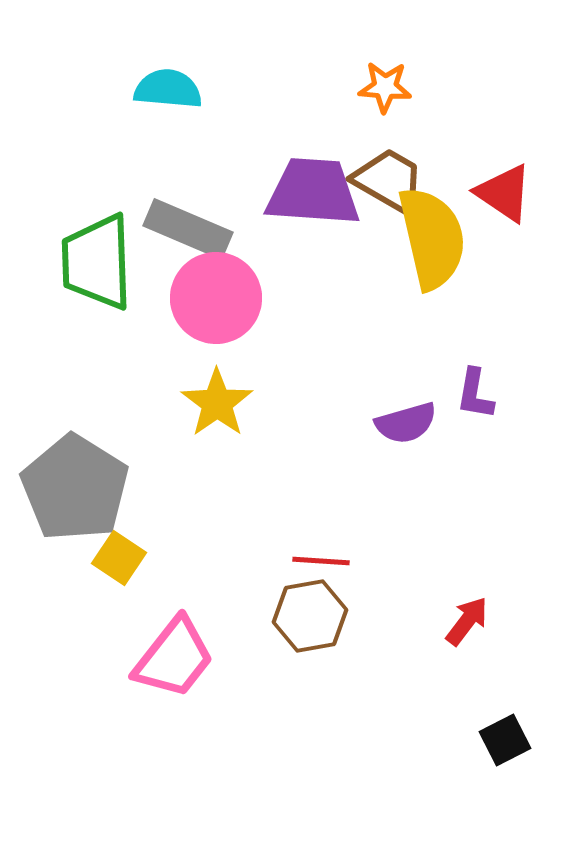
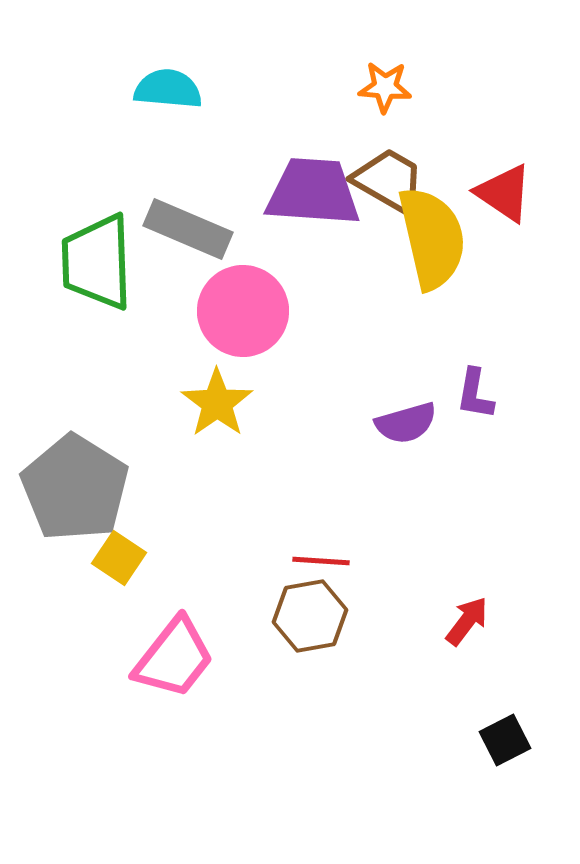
pink circle: moved 27 px right, 13 px down
